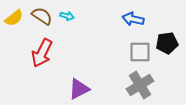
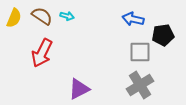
yellow semicircle: rotated 30 degrees counterclockwise
black pentagon: moved 4 px left, 8 px up
